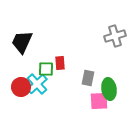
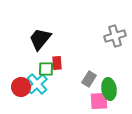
black trapezoid: moved 18 px right, 3 px up; rotated 15 degrees clockwise
red rectangle: moved 3 px left
gray rectangle: moved 1 px right, 1 px down; rotated 21 degrees clockwise
